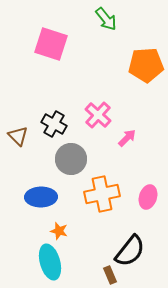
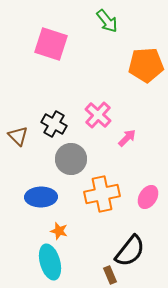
green arrow: moved 1 px right, 2 px down
pink ellipse: rotated 15 degrees clockwise
